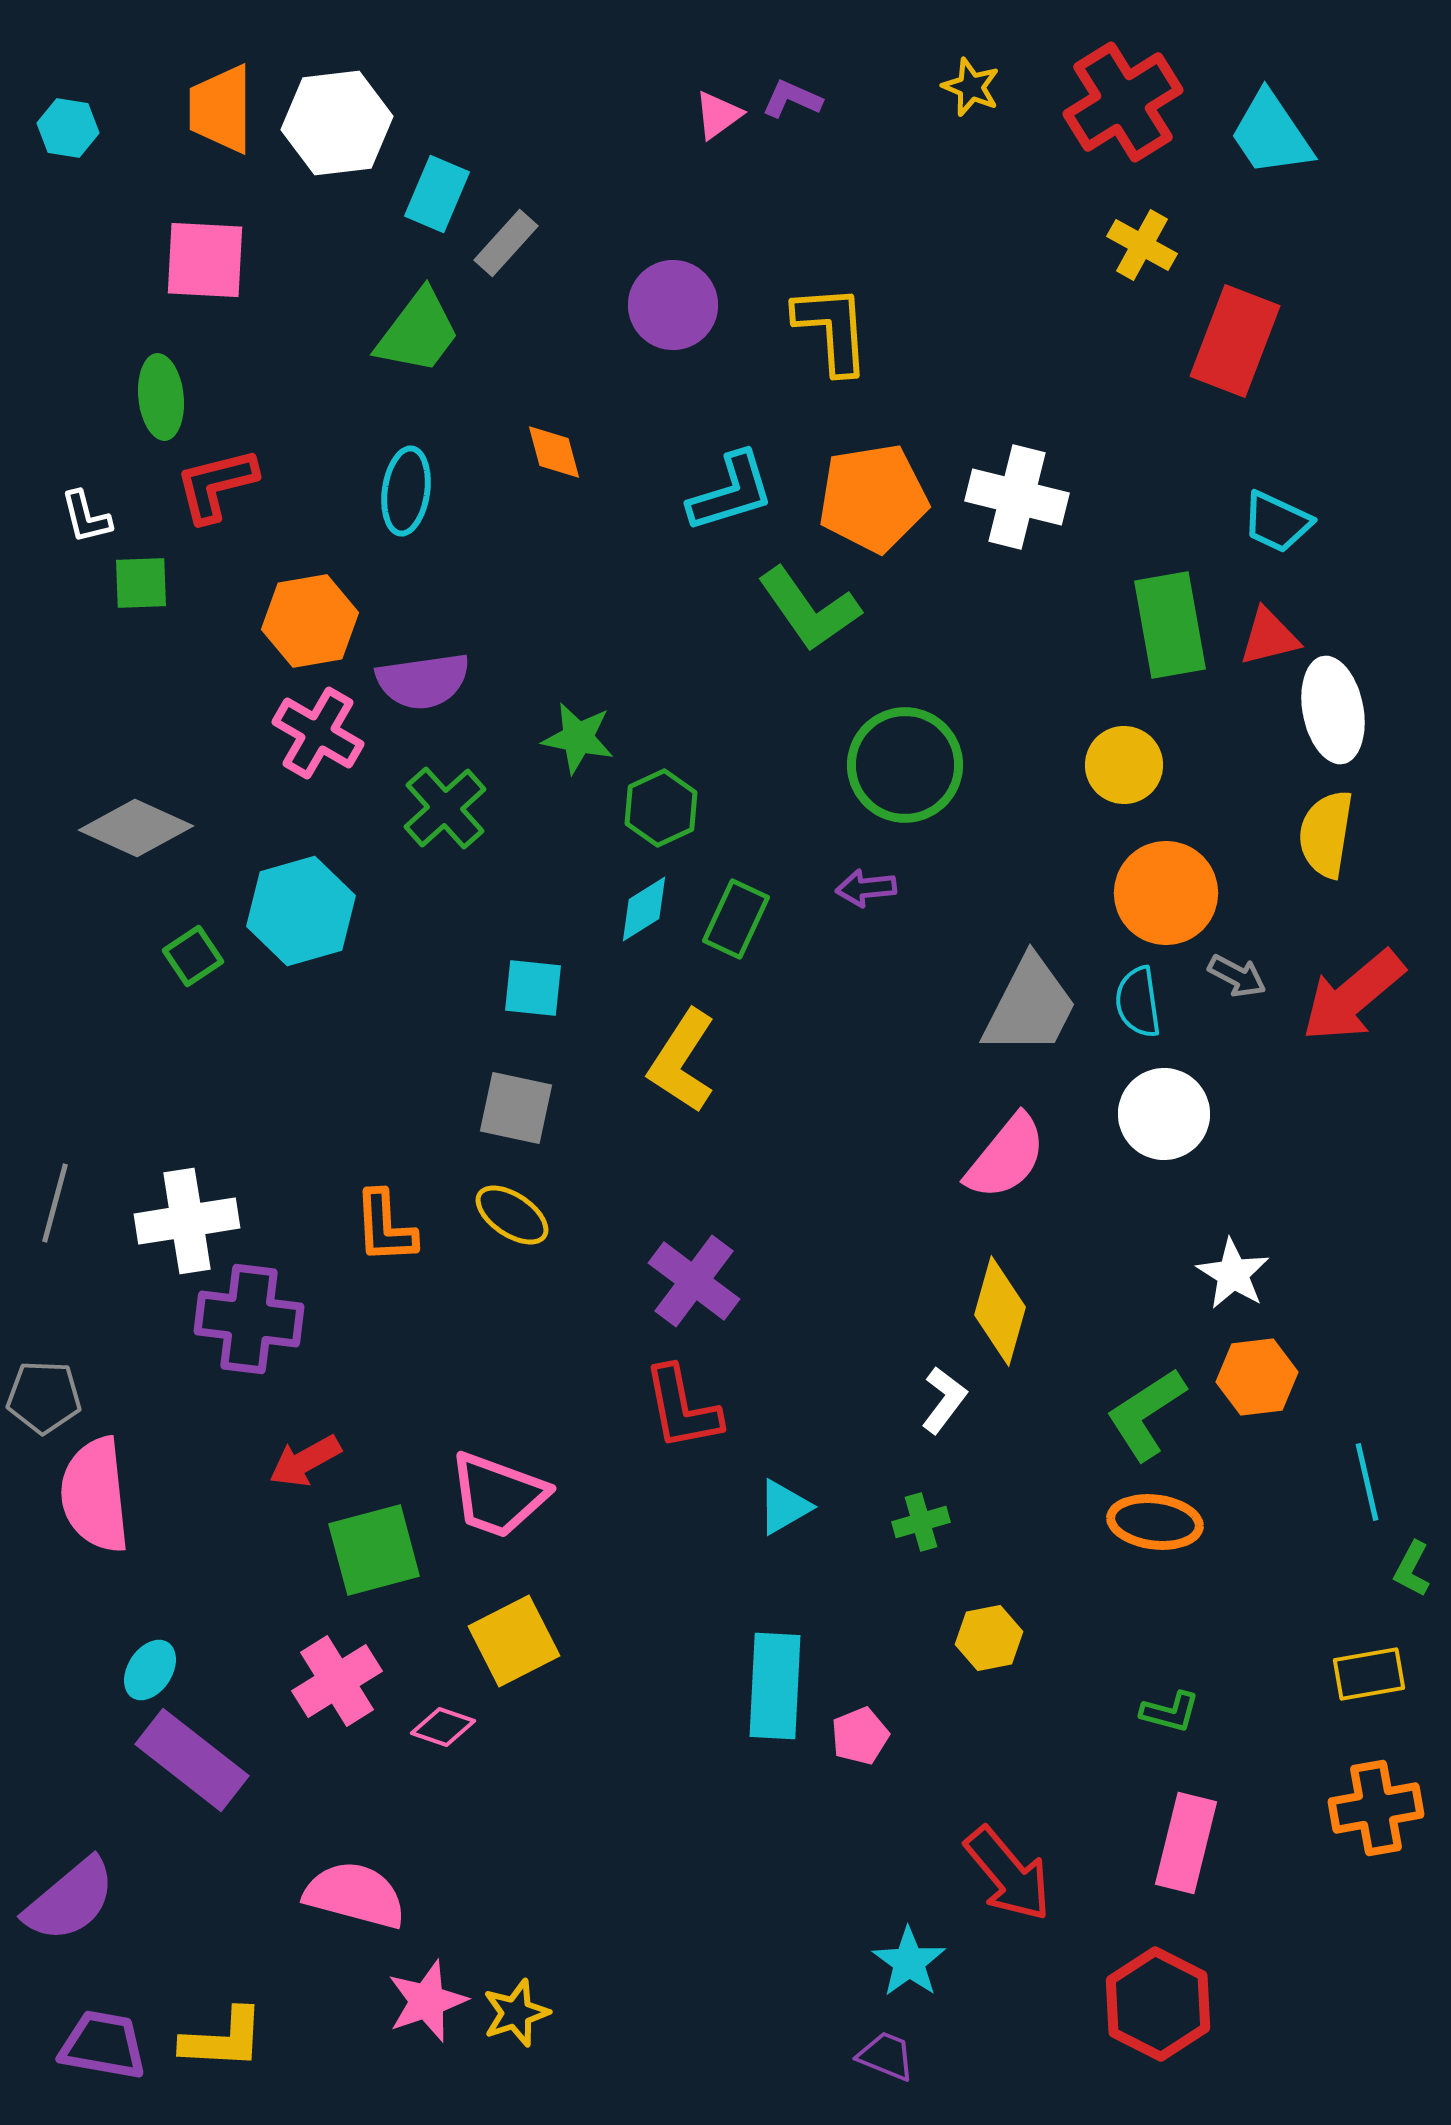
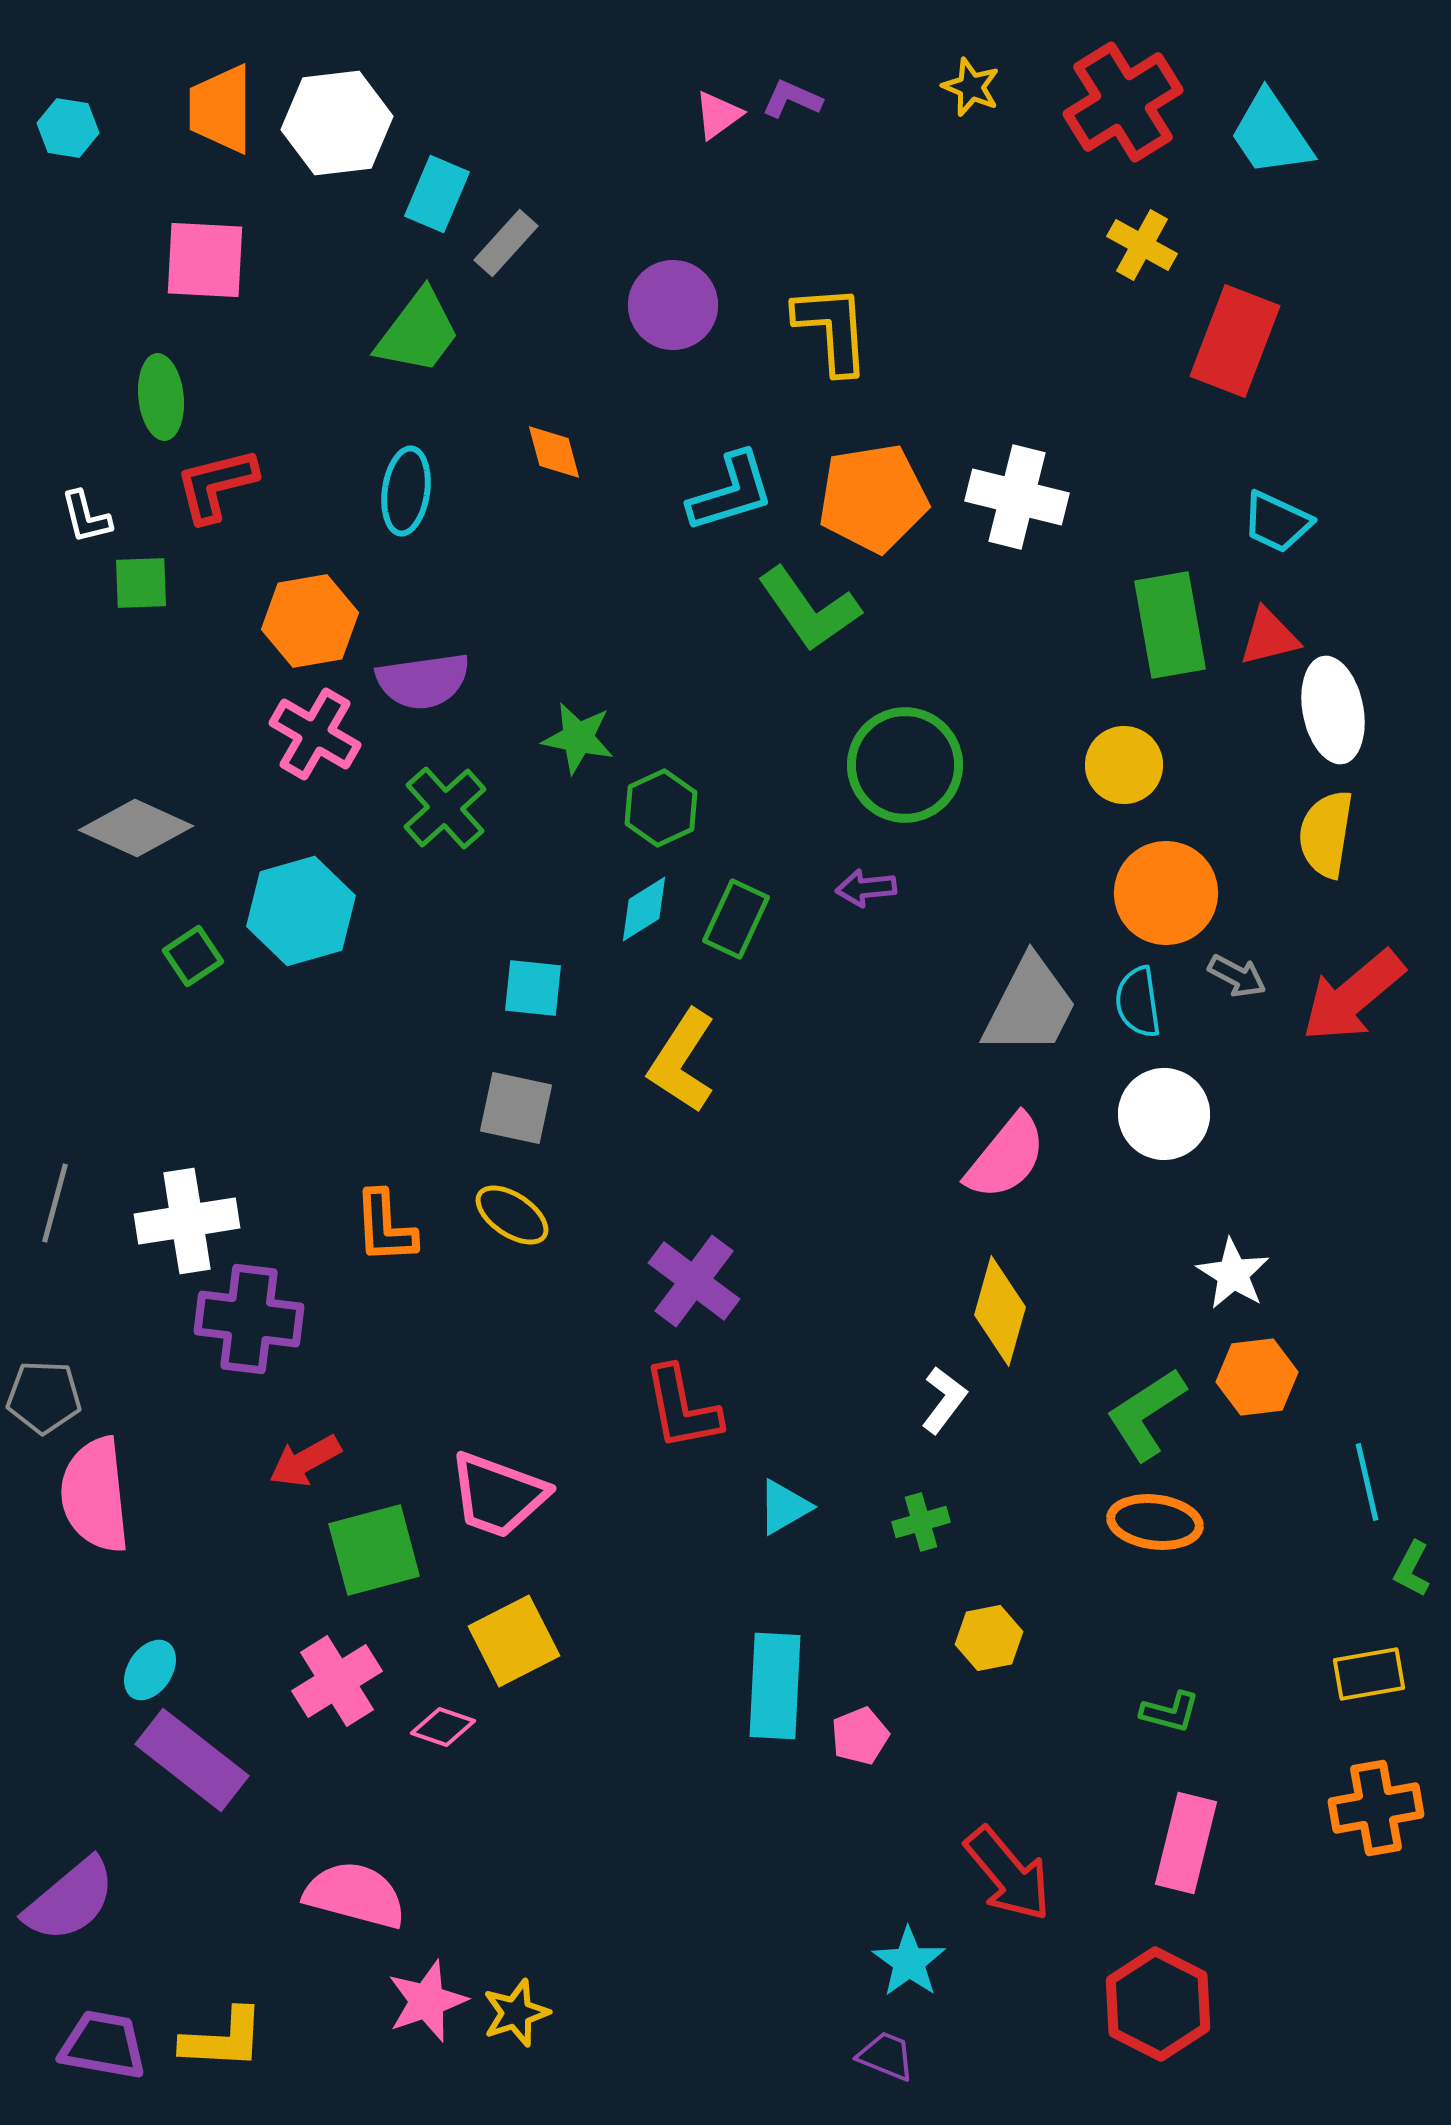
pink cross at (318, 733): moved 3 px left, 1 px down
